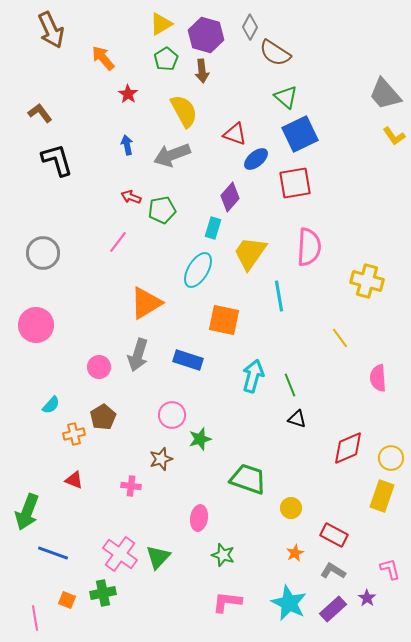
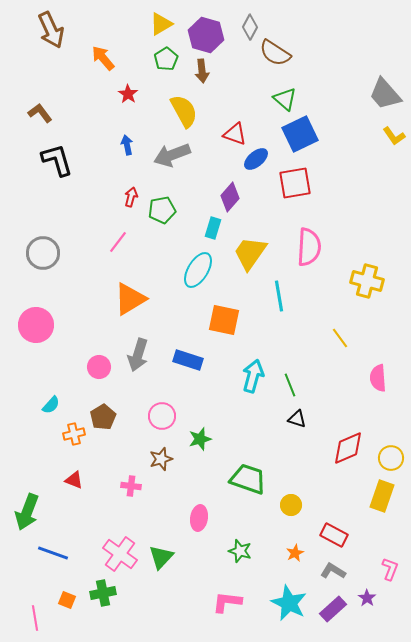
green triangle at (286, 97): moved 1 px left, 2 px down
red arrow at (131, 197): rotated 84 degrees clockwise
orange triangle at (146, 303): moved 16 px left, 4 px up
pink circle at (172, 415): moved 10 px left, 1 px down
yellow circle at (291, 508): moved 3 px up
green star at (223, 555): moved 17 px right, 4 px up
green triangle at (158, 557): moved 3 px right
pink L-shape at (390, 569): rotated 35 degrees clockwise
